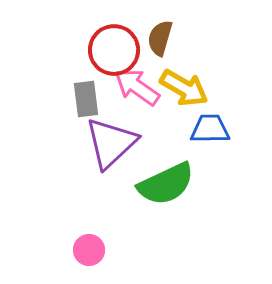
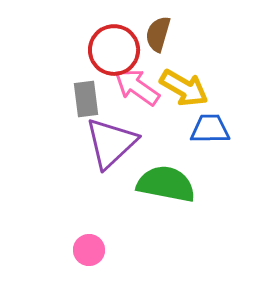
brown semicircle: moved 2 px left, 4 px up
green semicircle: rotated 144 degrees counterclockwise
